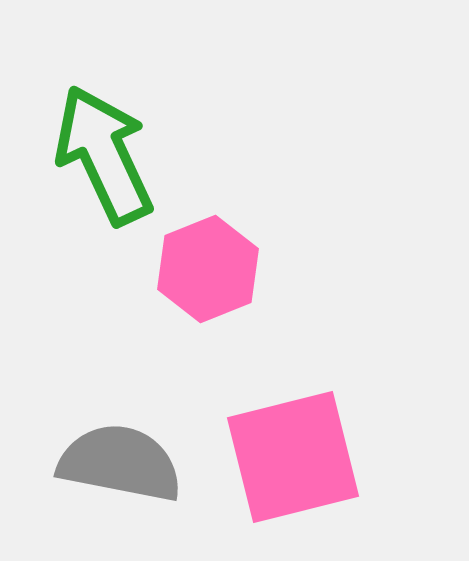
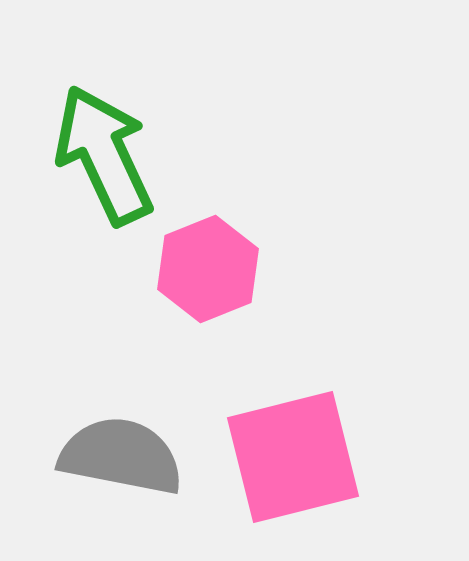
gray semicircle: moved 1 px right, 7 px up
